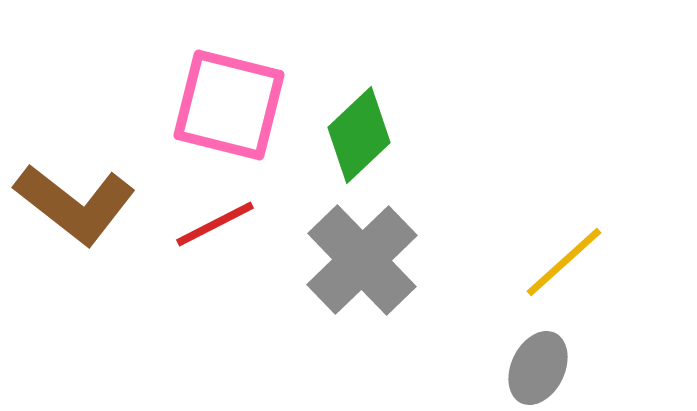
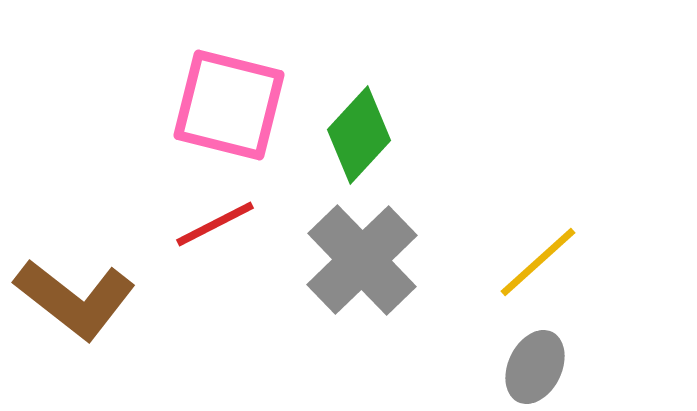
green diamond: rotated 4 degrees counterclockwise
brown L-shape: moved 95 px down
yellow line: moved 26 px left
gray ellipse: moved 3 px left, 1 px up
